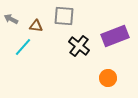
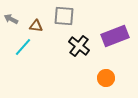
orange circle: moved 2 px left
